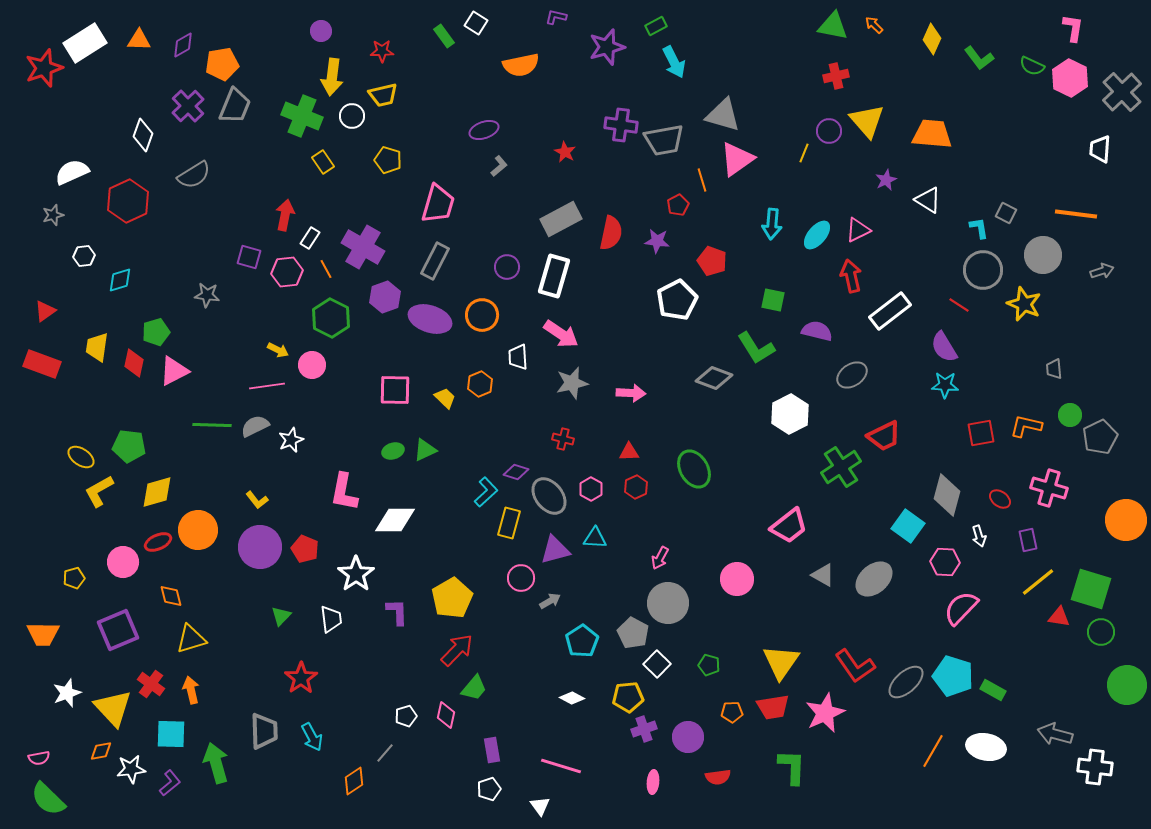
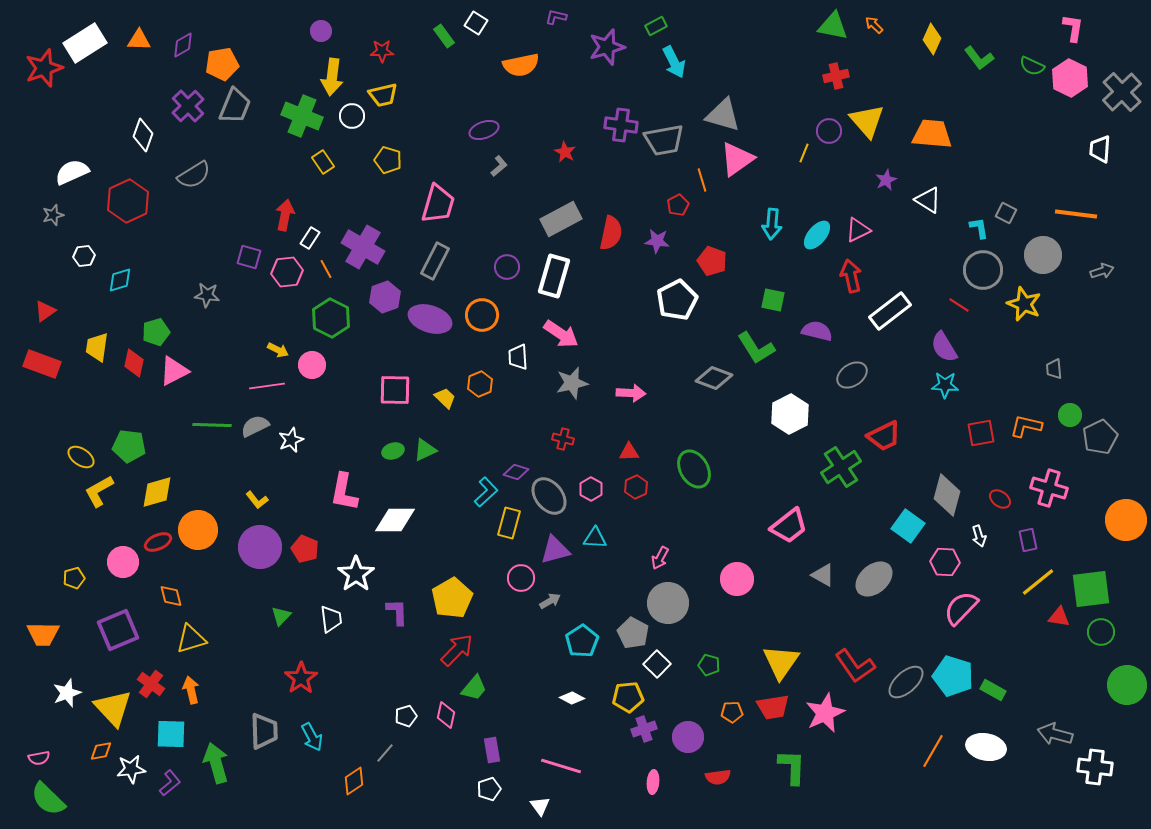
green square at (1091, 589): rotated 24 degrees counterclockwise
